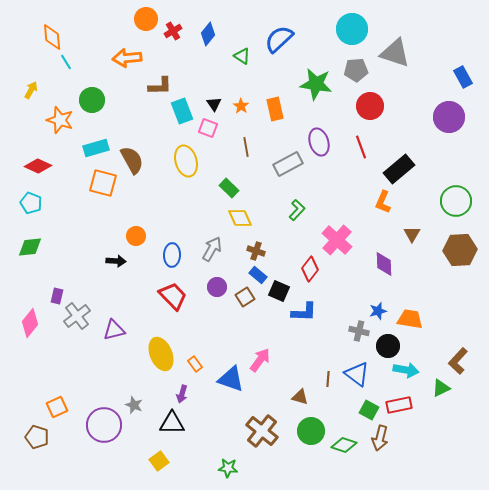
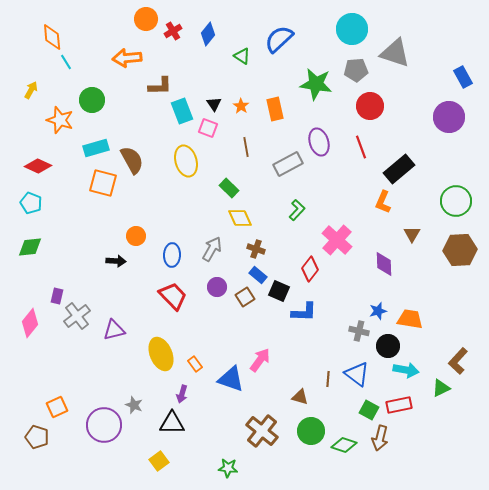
brown cross at (256, 251): moved 2 px up
